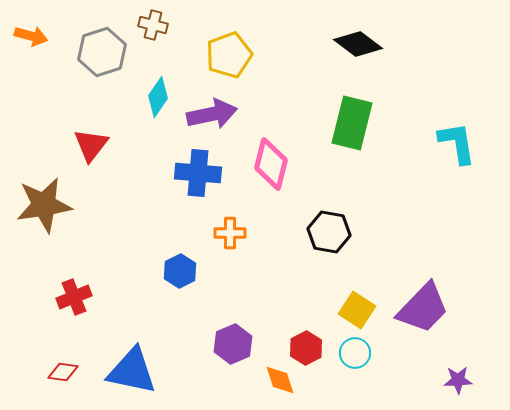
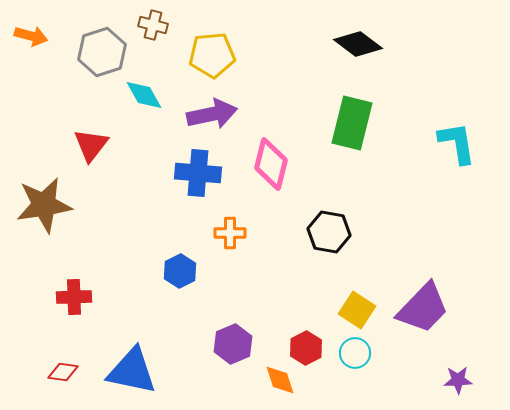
yellow pentagon: moved 17 px left; rotated 15 degrees clockwise
cyan diamond: moved 14 px left, 2 px up; rotated 63 degrees counterclockwise
red cross: rotated 20 degrees clockwise
